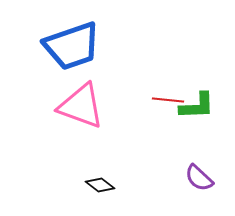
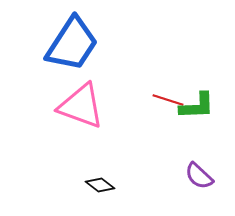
blue trapezoid: moved 2 px up; rotated 38 degrees counterclockwise
red line: rotated 12 degrees clockwise
purple semicircle: moved 2 px up
